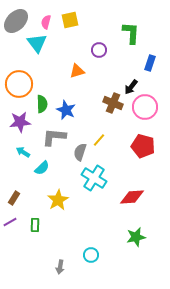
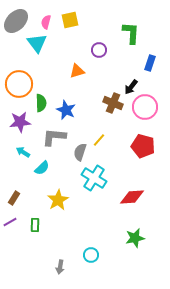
green semicircle: moved 1 px left, 1 px up
green star: moved 1 px left, 1 px down
